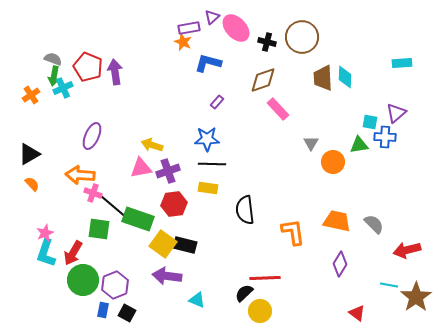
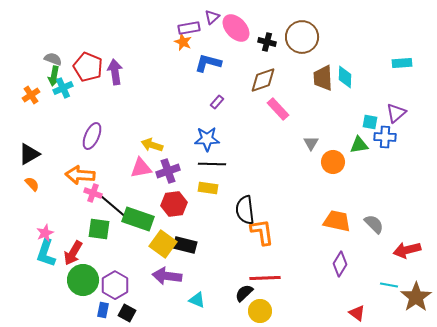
orange L-shape at (293, 232): moved 31 px left
purple hexagon at (115, 285): rotated 8 degrees counterclockwise
